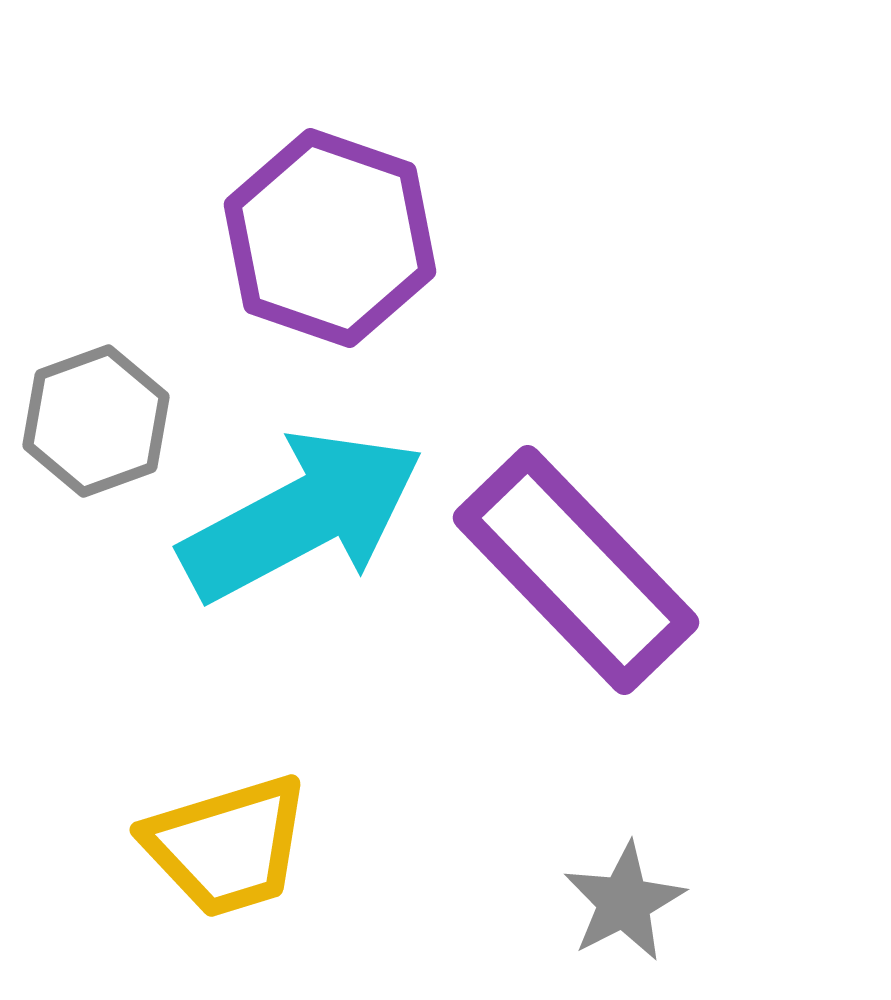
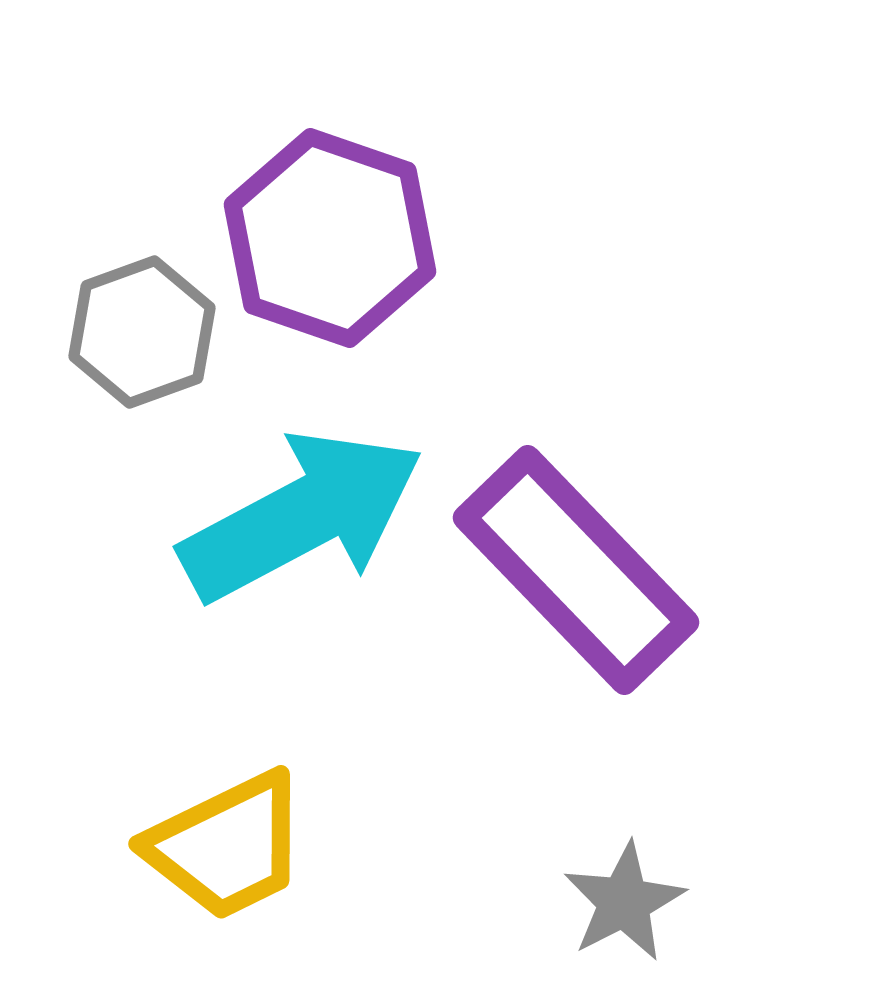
gray hexagon: moved 46 px right, 89 px up
yellow trapezoid: rotated 9 degrees counterclockwise
